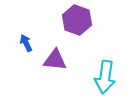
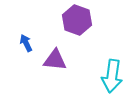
cyan arrow: moved 7 px right, 1 px up
